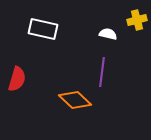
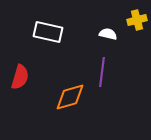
white rectangle: moved 5 px right, 3 px down
red semicircle: moved 3 px right, 2 px up
orange diamond: moved 5 px left, 3 px up; rotated 60 degrees counterclockwise
